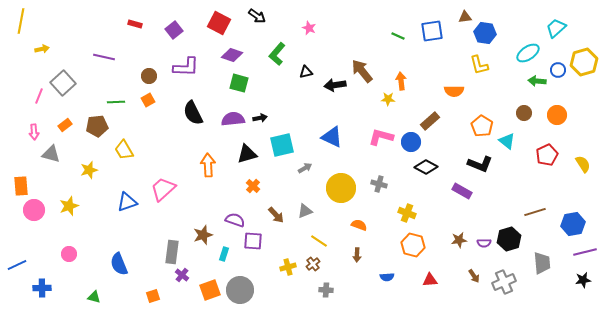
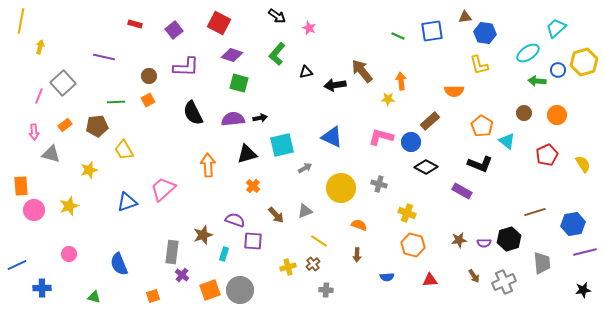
black arrow at (257, 16): moved 20 px right
yellow arrow at (42, 49): moved 2 px left, 2 px up; rotated 64 degrees counterclockwise
black star at (583, 280): moved 10 px down
